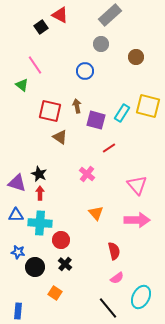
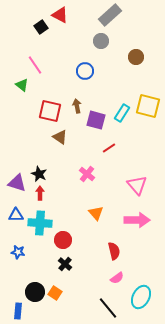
gray circle: moved 3 px up
red circle: moved 2 px right
black circle: moved 25 px down
